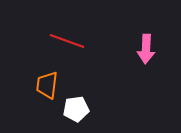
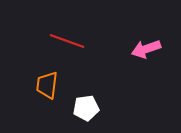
pink arrow: rotated 68 degrees clockwise
white pentagon: moved 10 px right, 1 px up
